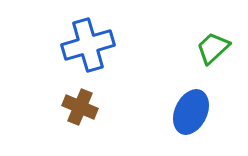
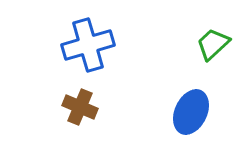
green trapezoid: moved 4 px up
